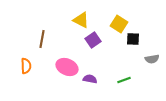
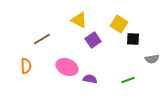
yellow triangle: moved 2 px left
brown line: rotated 48 degrees clockwise
green line: moved 4 px right
